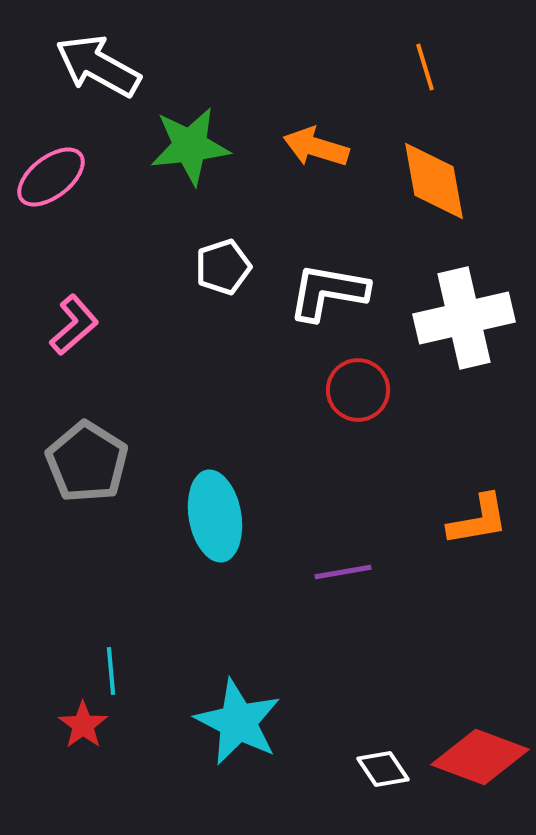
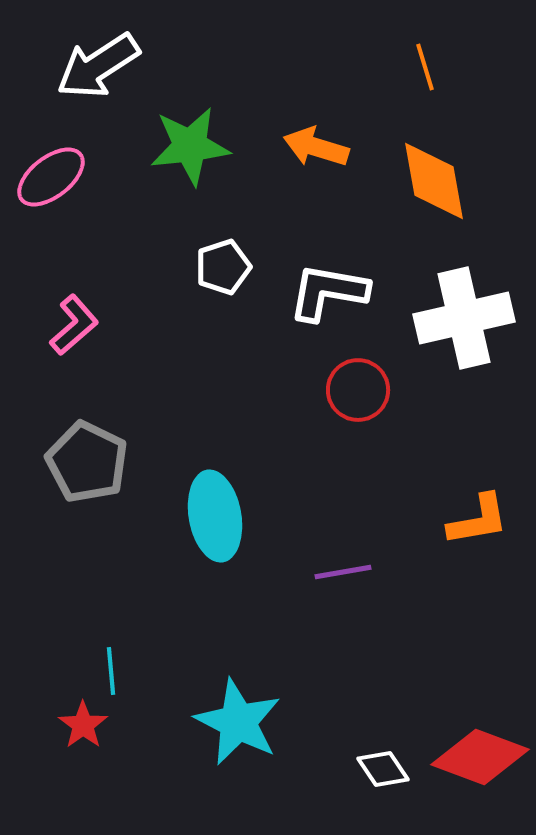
white arrow: rotated 62 degrees counterclockwise
gray pentagon: rotated 6 degrees counterclockwise
